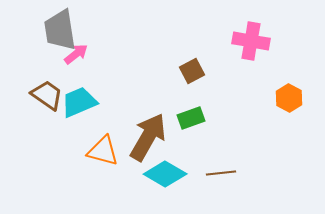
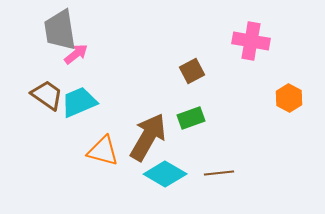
brown line: moved 2 px left
